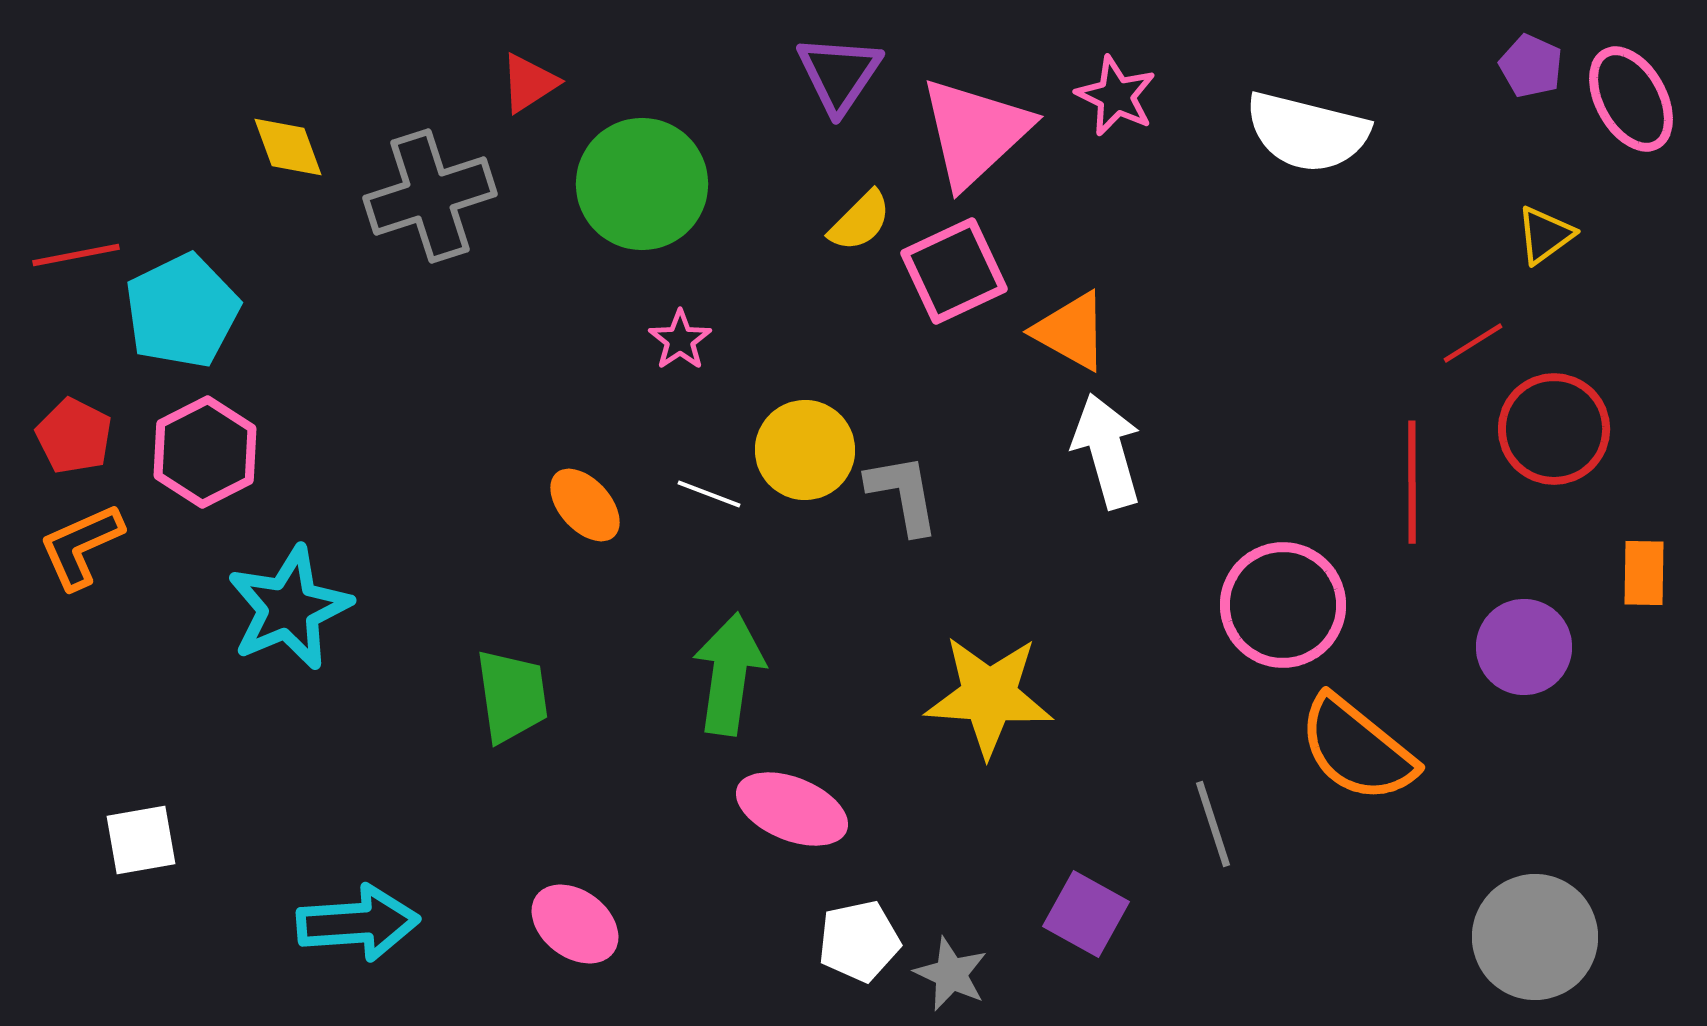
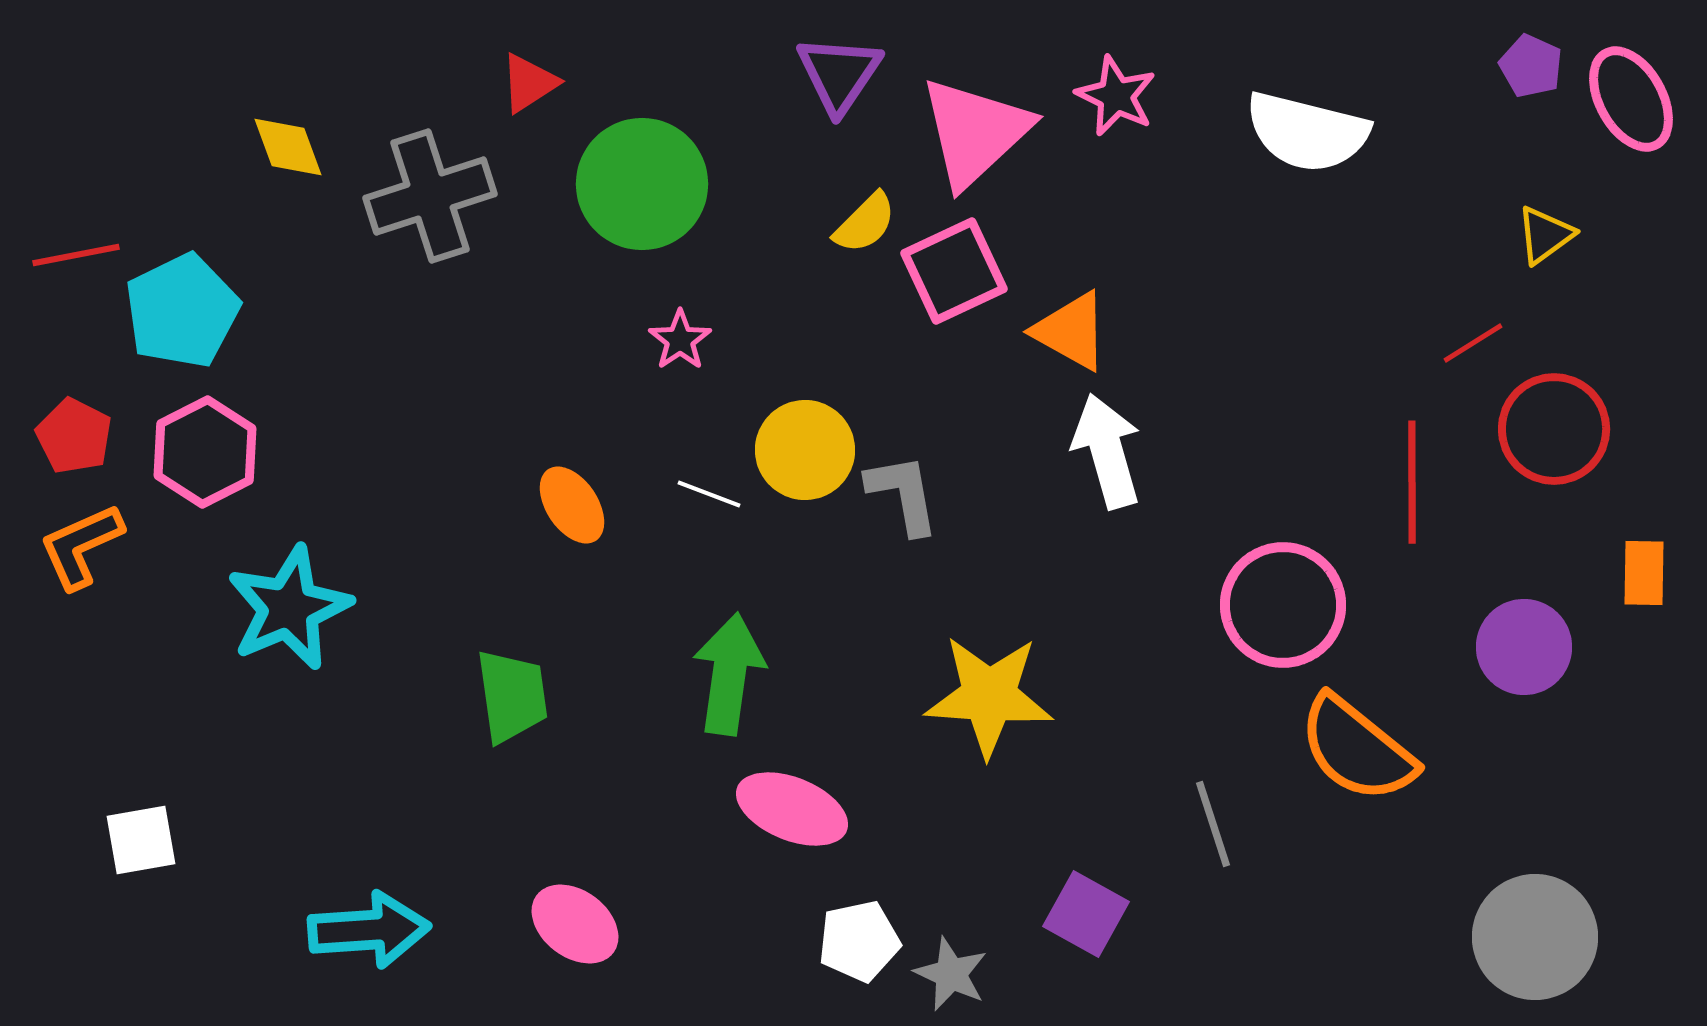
yellow semicircle at (860, 221): moved 5 px right, 2 px down
orange ellipse at (585, 505): moved 13 px left; rotated 8 degrees clockwise
cyan arrow at (358, 923): moved 11 px right, 7 px down
